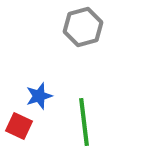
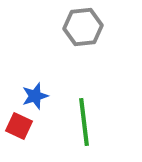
gray hexagon: rotated 9 degrees clockwise
blue star: moved 4 px left
